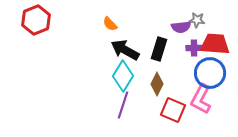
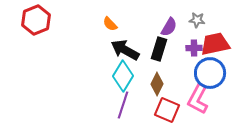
purple semicircle: moved 12 px left; rotated 54 degrees counterclockwise
red trapezoid: rotated 16 degrees counterclockwise
pink L-shape: moved 3 px left
red square: moved 6 px left
